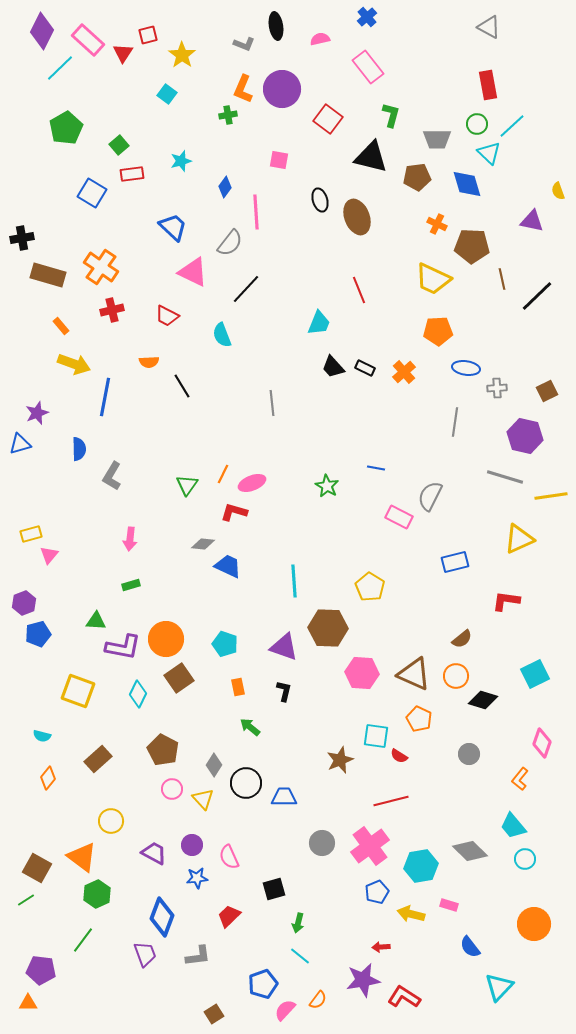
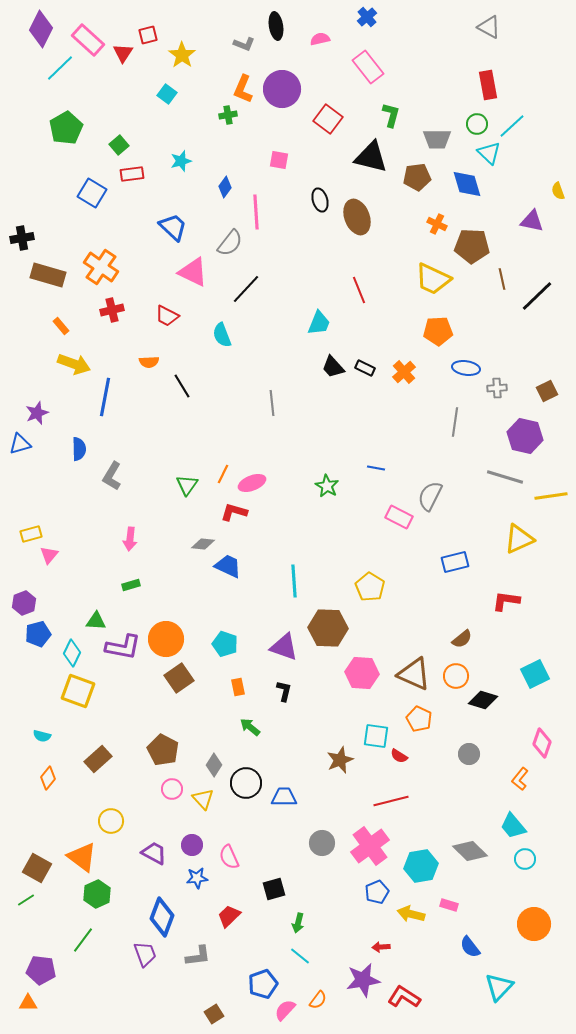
purple diamond at (42, 31): moved 1 px left, 2 px up
cyan diamond at (138, 694): moved 66 px left, 41 px up
